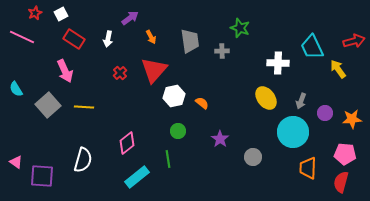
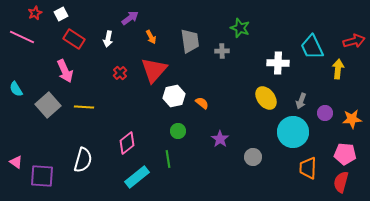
yellow arrow: rotated 42 degrees clockwise
